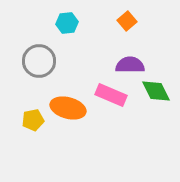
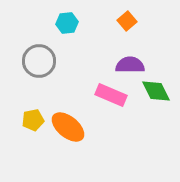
orange ellipse: moved 19 px down; rotated 24 degrees clockwise
